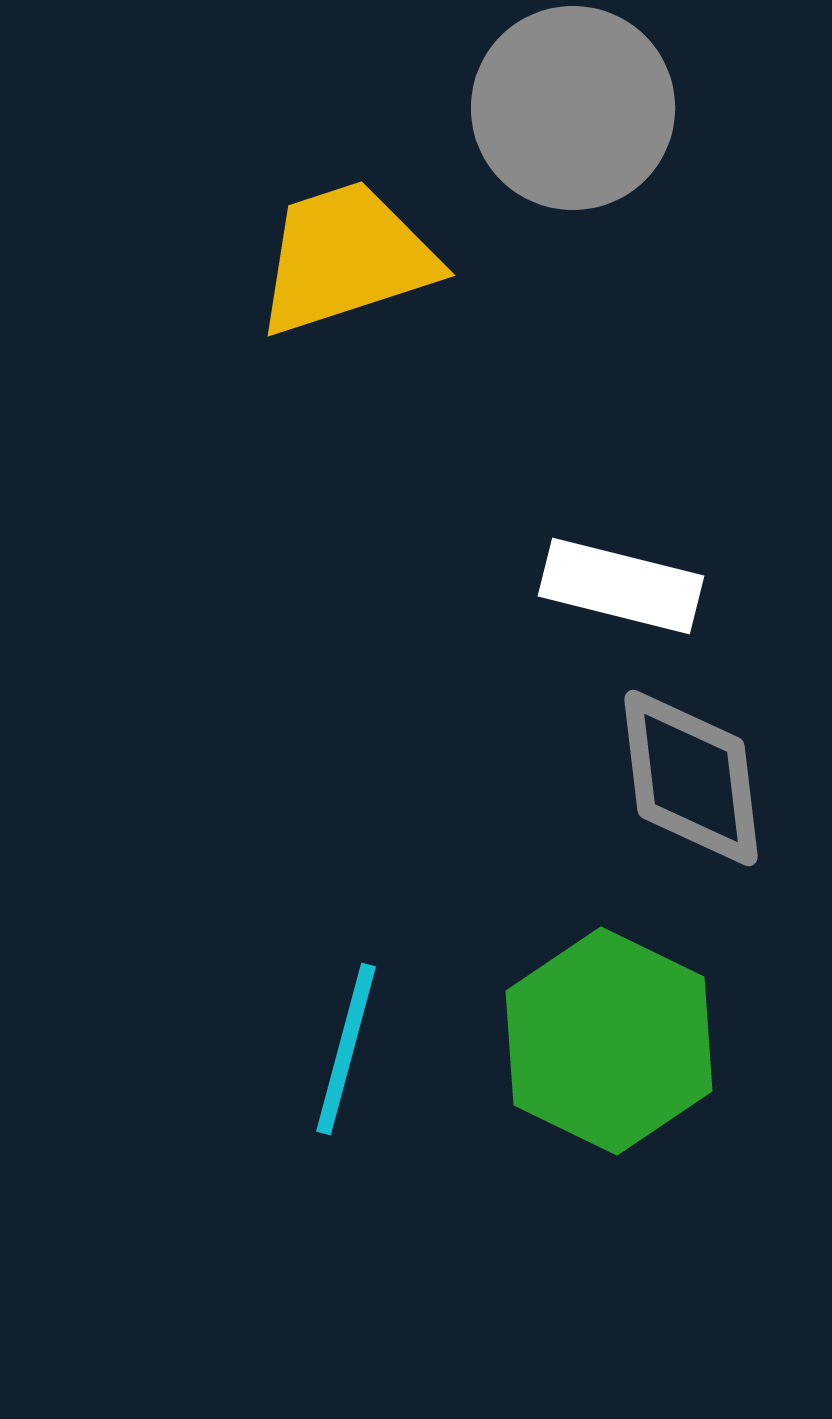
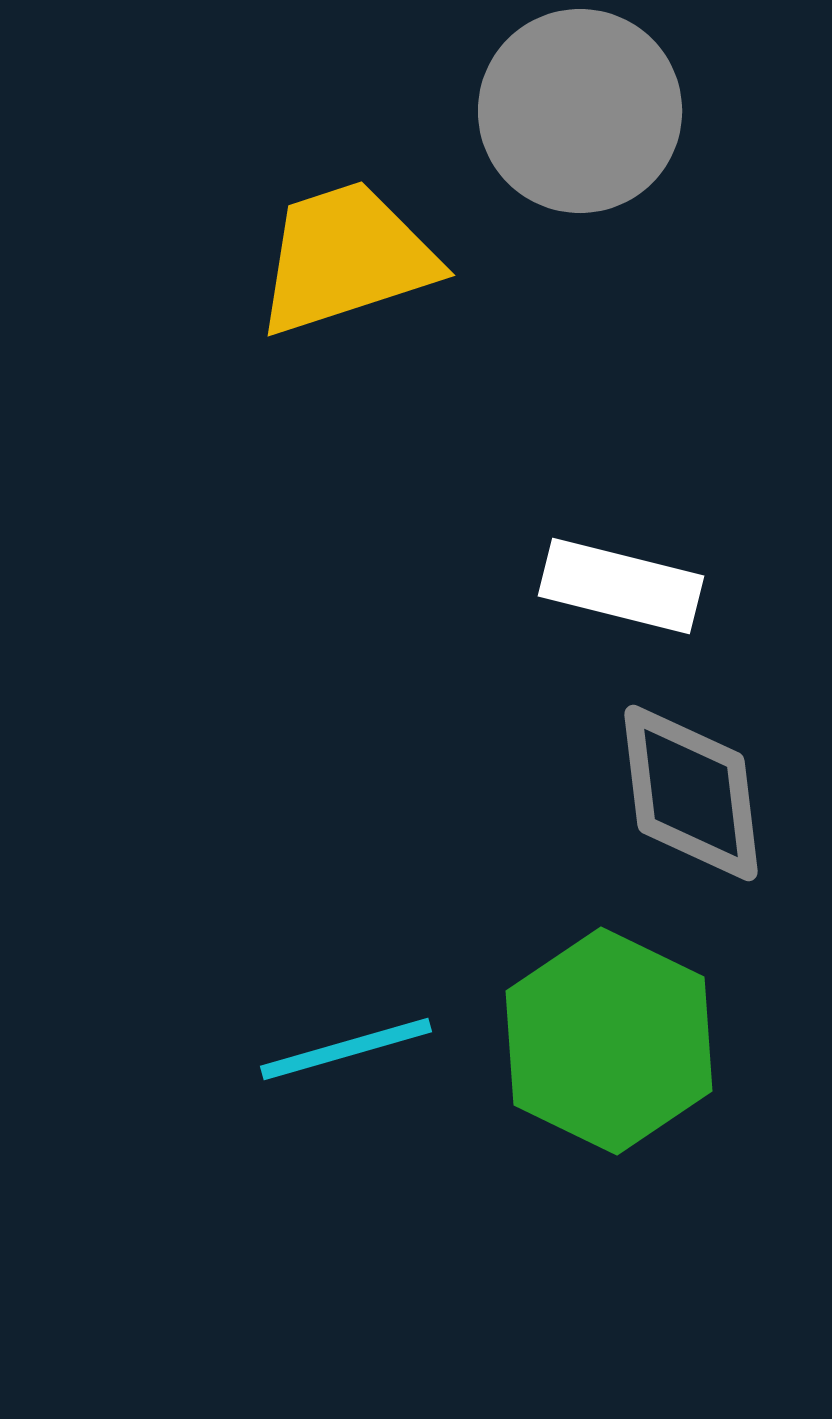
gray circle: moved 7 px right, 3 px down
gray diamond: moved 15 px down
cyan line: rotated 59 degrees clockwise
